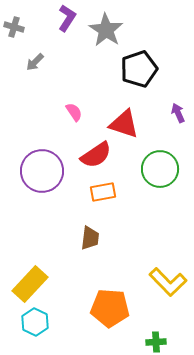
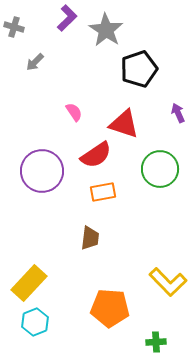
purple L-shape: rotated 12 degrees clockwise
yellow rectangle: moved 1 px left, 1 px up
cyan hexagon: rotated 12 degrees clockwise
